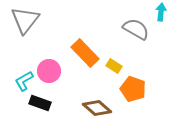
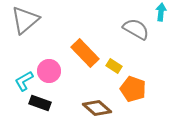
gray triangle: rotated 12 degrees clockwise
